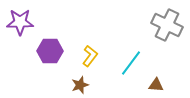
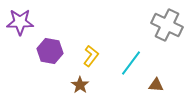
purple hexagon: rotated 10 degrees clockwise
yellow L-shape: moved 1 px right
brown star: rotated 18 degrees counterclockwise
